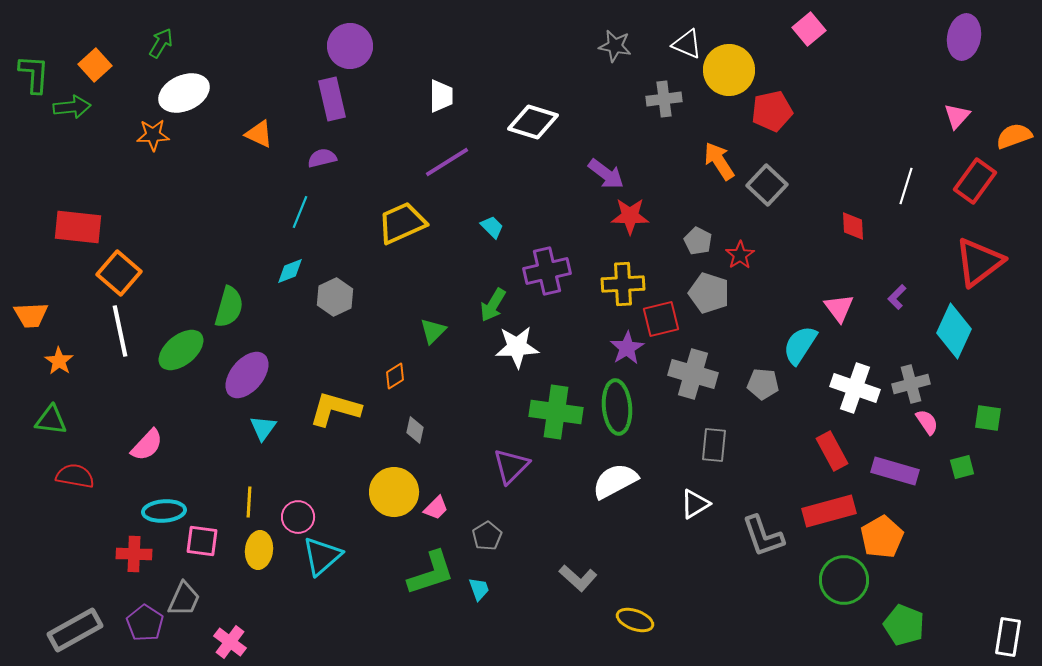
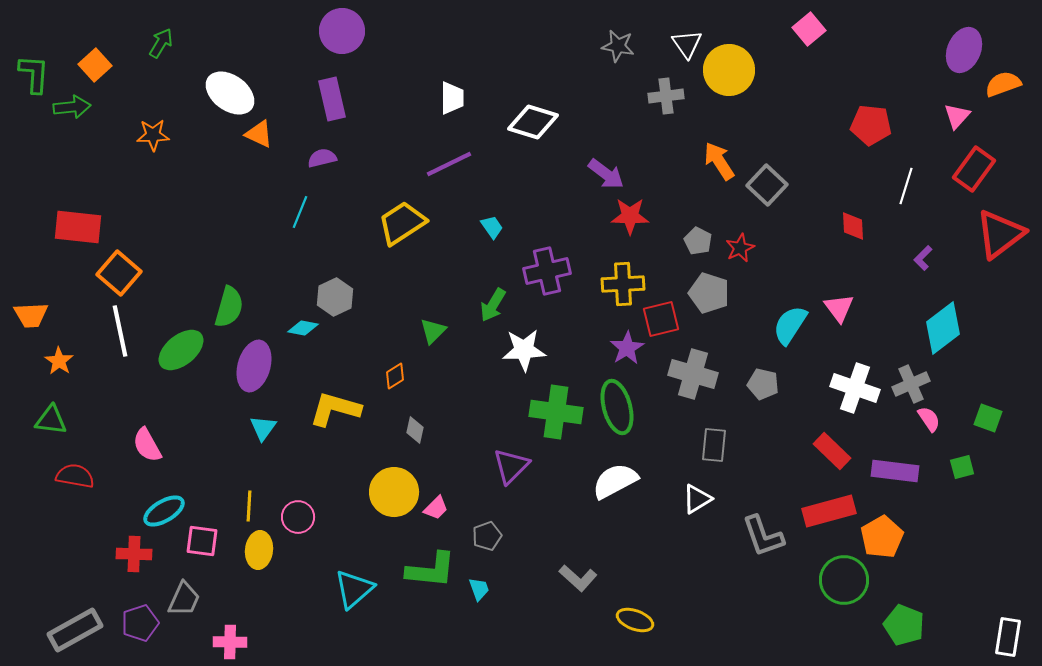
purple ellipse at (964, 37): moved 13 px down; rotated 12 degrees clockwise
white triangle at (687, 44): rotated 32 degrees clockwise
purple circle at (350, 46): moved 8 px left, 15 px up
gray star at (615, 46): moved 3 px right
white ellipse at (184, 93): moved 46 px right; rotated 60 degrees clockwise
white trapezoid at (441, 96): moved 11 px right, 2 px down
gray cross at (664, 99): moved 2 px right, 3 px up
red pentagon at (772, 111): moved 99 px right, 14 px down; rotated 18 degrees clockwise
orange semicircle at (1014, 136): moved 11 px left, 52 px up
purple line at (447, 162): moved 2 px right, 2 px down; rotated 6 degrees clockwise
red rectangle at (975, 181): moved 1 px left, 12 px up
yellow trapezoid at (402, 223): rotated 9 degrees counterclockwise
cyan trapezoid at (492, 227): rotated 10 degrees clockwise
red star at (740, 255): moved 7 px up; rotated 8 degrees clockwise
red triangle at (979, 262): moved 21 px right, 28 px up
cyan diamond at (290, 271): moved 13 px right, 57 px down; rotated 32 degrees clockwise
purple L-shape at (897, 297): moved 26 px right, 39 px up
cyan diamond at (954, 331): moved 11 px left, 3 px up; rotated 28 degrees clockwise
cyan semicircle at (800, 345): moved 10 px left, 20 px up
white star at (517, 347): moved 7 px right, 3 px down
purple ellipse at (247, 375): moved 7 px right, 9 px up; rotated 24 degrees counterclockwise
gray pentagon at (763, 384): rotated 8 degrees clockwise
gray cross at (911, 384): rotated 9 degrees counterclockwise
green ellipse at (617, 407): rotated 10 degrees counterclockwise
green square at (988, 418): rotated 12 degrees clockwise
pink semicircle at (927, 422): moved 2 px right, 3 px up
pink semicircle at (147, 445): rotated 108 degrees clockwise
red rectangle at (832, 451): rotated 18 degrees counterclockwise
purple rectangle at (895, 471): rotated 9 degrees counterclockwise
yellow line at (249, 502): moved 4 px down
white triangle at (695, 504): moved 2 px right, 5 px up
cyan ellipse at (164, 511): rotated 27 degrees counterclockwise
gray pentagon at (487, 536): rotated 12 degrees clockwise
cyan triangle at (322, 556): moved 32 px right, 33 px down
green L-shape at (431, 573): moved 3 px up; rotated 24 degrees clockwise
purple pentagon at (145, 623): moved 5 px left; rotated 21 degrees clockwise
pink cross at (230, 642): rotated 36 degrees counterclockwise
